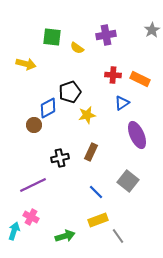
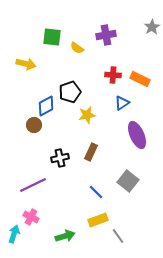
gray star: moved 3 px up
blue diamond: moved 2 px left, 2 px up
cyan arrow: moved 3 px down
